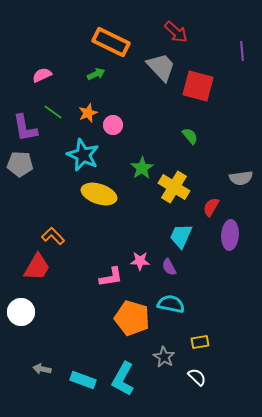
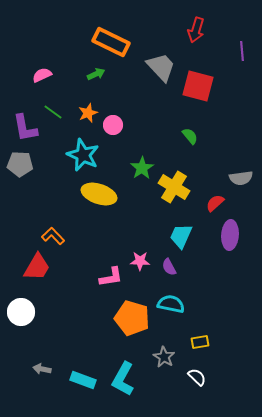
red arrow: moved 20 px right, 2 px up; rotated 65 degrees clockwise
red semicircle: moved 4 px right, 4 px up; rotated 18 degrees clockwise
